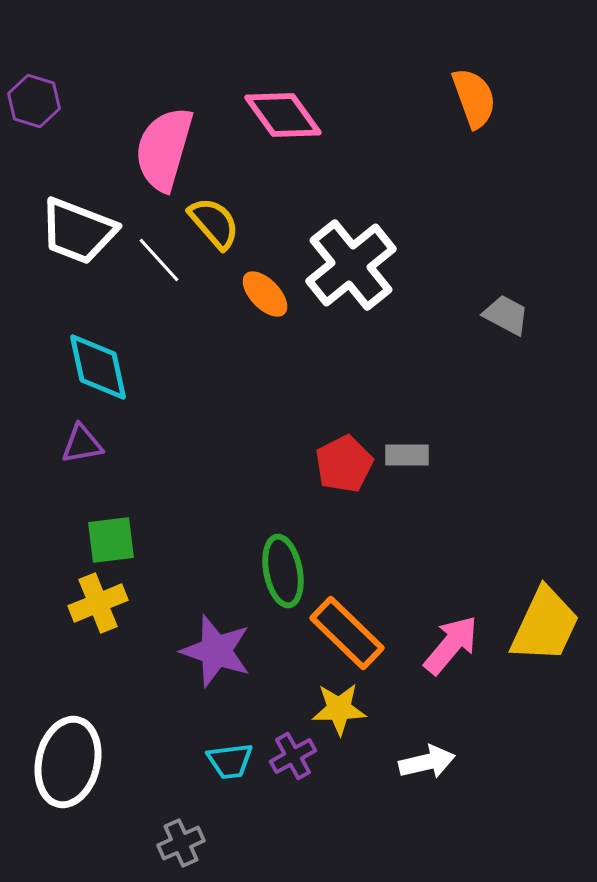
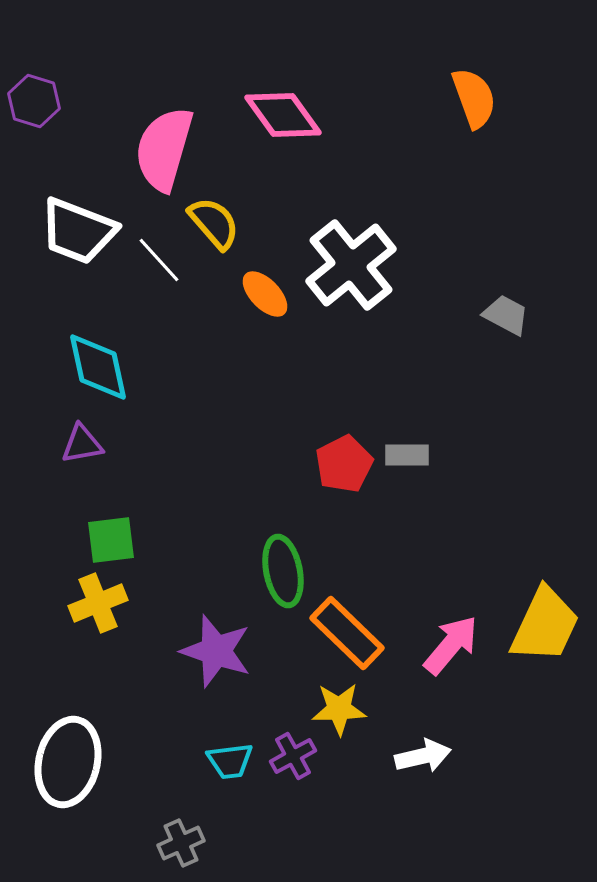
white arrow: moved 4 px left, 6 px up
